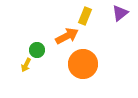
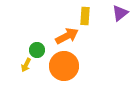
yellow rectangle: rotated 18 degrees counterclockwise
orange circle: moved 19 px left, 2 px down
